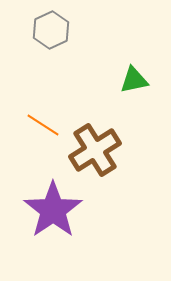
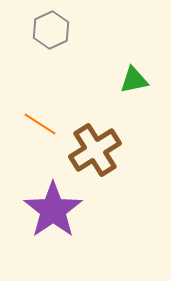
orange line: moved 3 px left, 1 px up
